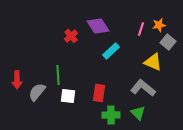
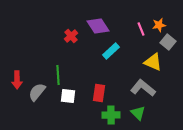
pink line: rotated 40 degrees counterclockwise
